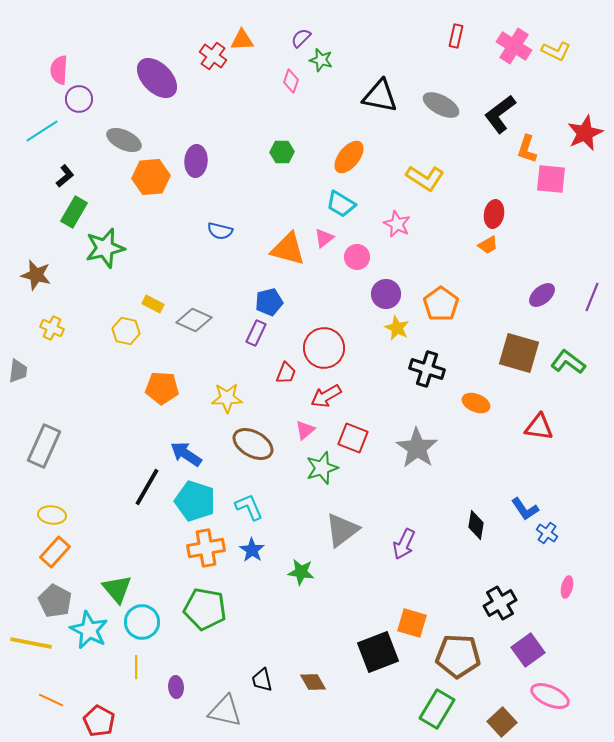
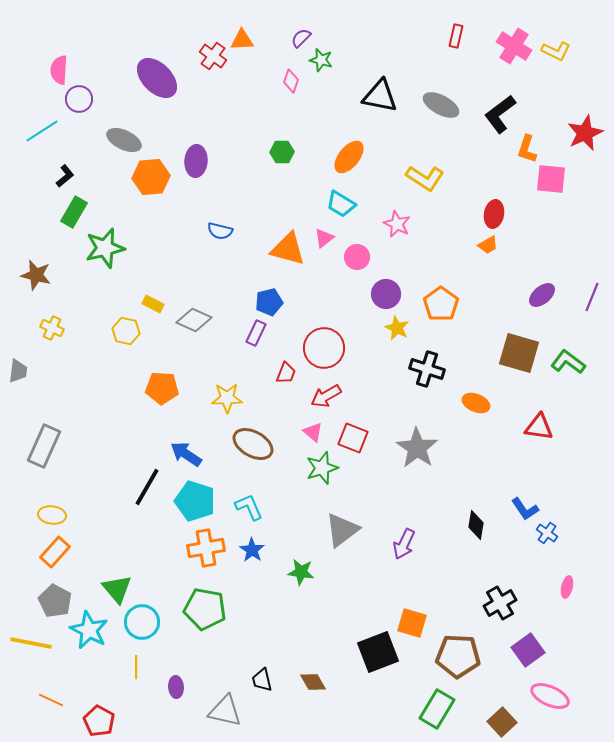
pink triangle at (305, 430): moved 8 px right, 2 px down; rotated 40 degrees counterclockwise
